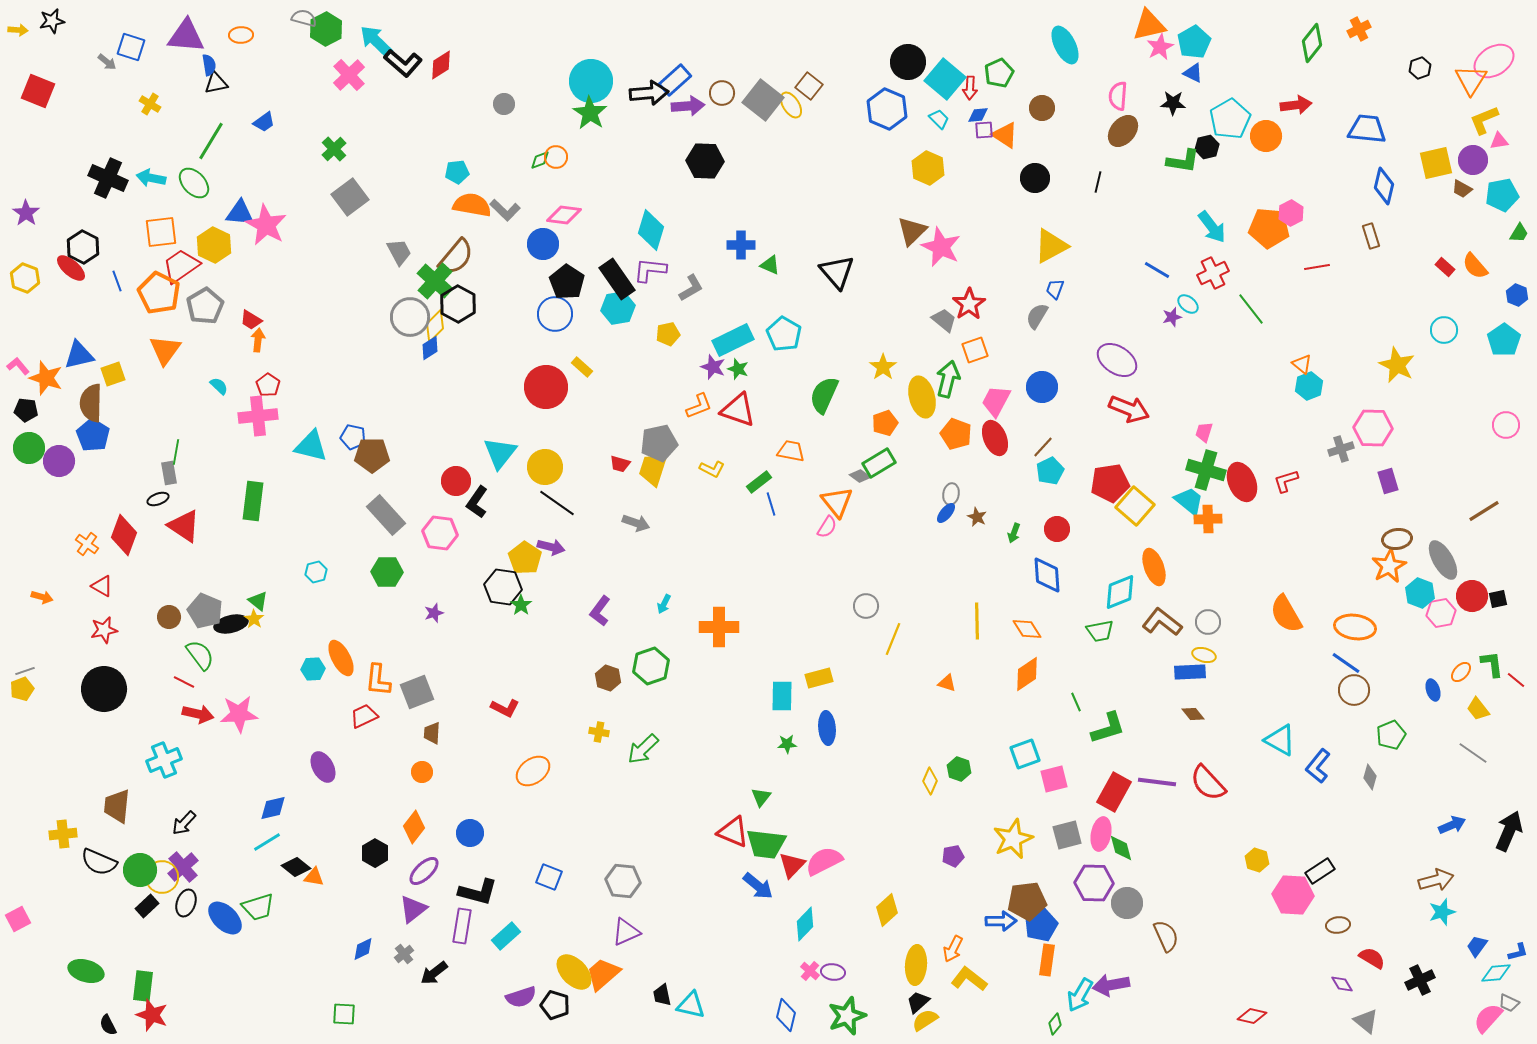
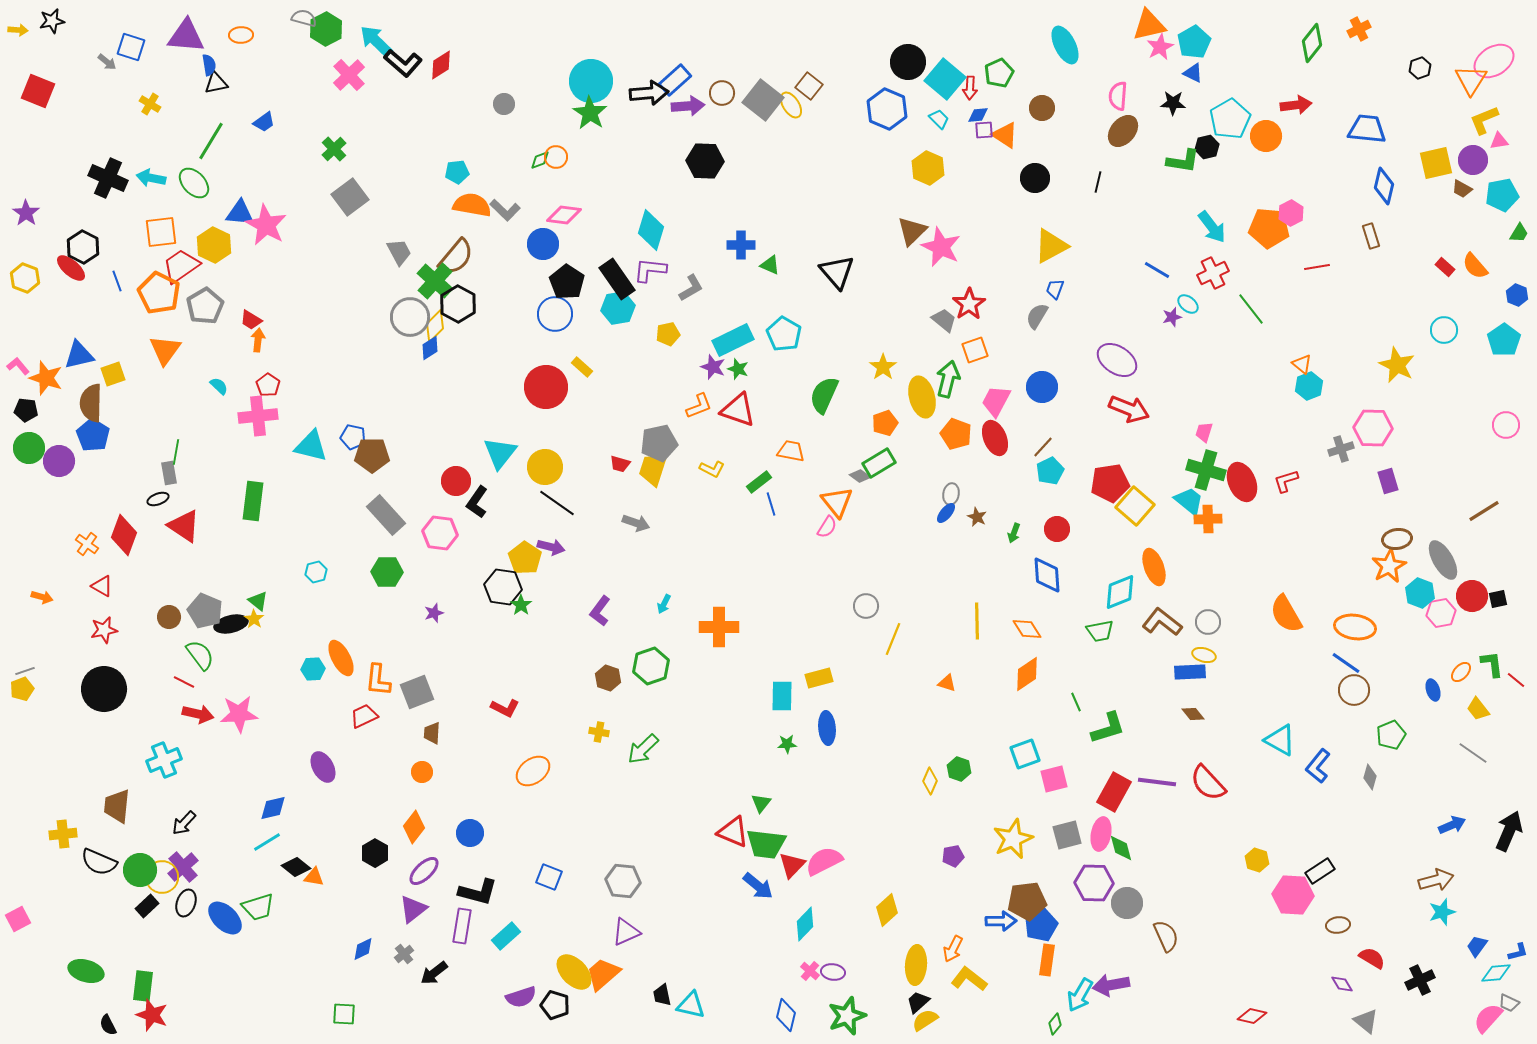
green triangle at (761, 797): moved 6 px down
